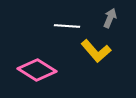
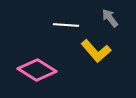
gray arrow: rotated 60 degrees counterclockwise
white line: moved 1 px left, 1 px up
